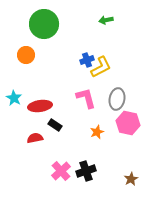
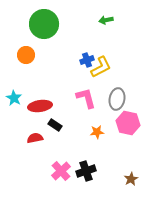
orange star: rotated 16 degrees clockwise
